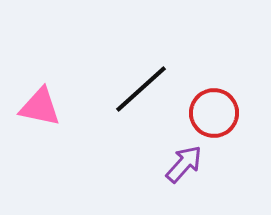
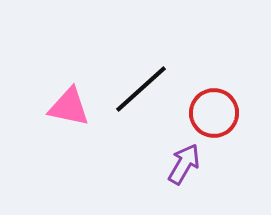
pink triangle: moved 29 px right
purple arrow: rotated 12 degrees counterclockwise
